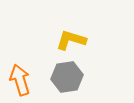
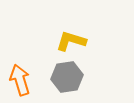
yellow L-shape: moved 1 px down
